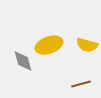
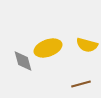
yellow ellipse: moved 1 px left, 3 px down
